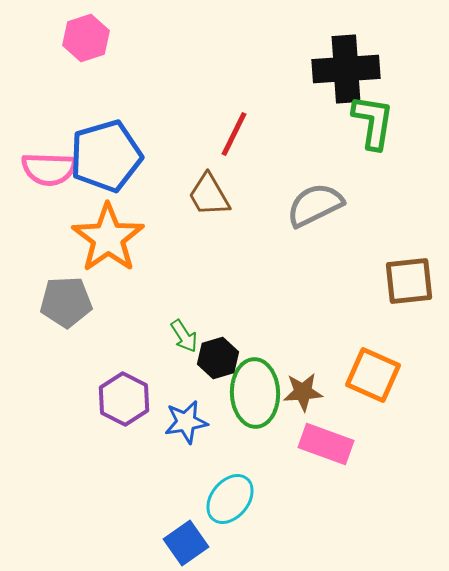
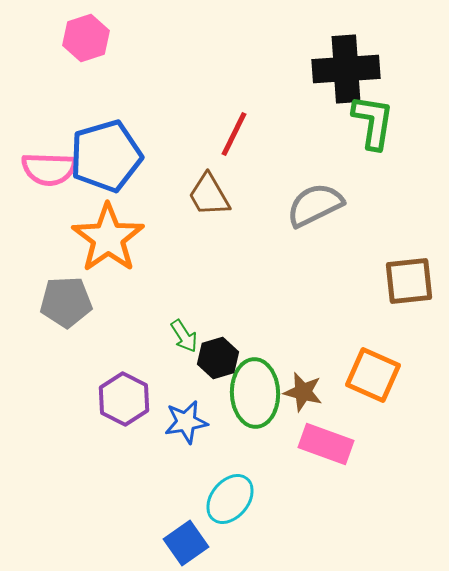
brown star: rotated 18 degrees clockwise
